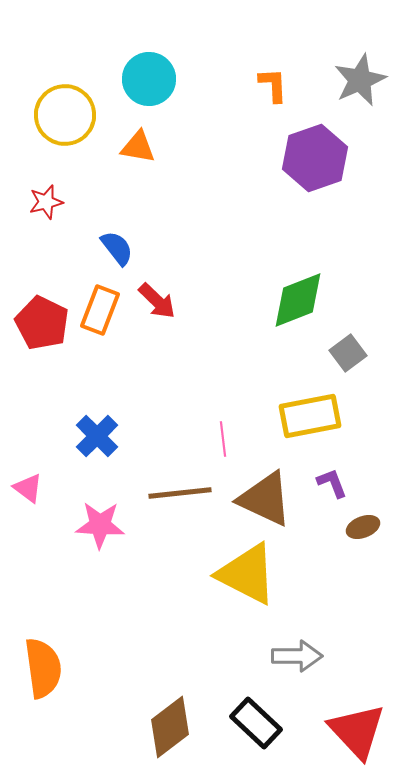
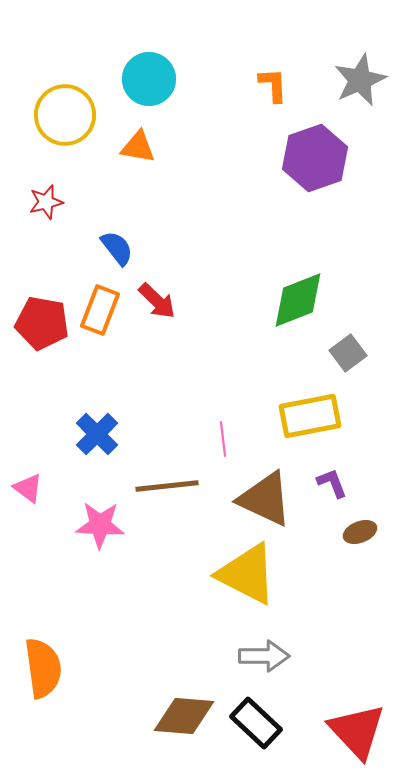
red pentagon: rotated 16 degrees counterclockwise
blue cross: moved 2 px up
brown line: moved 13 px left, 7 px up
brown ellipse: moved 3 px left, 5 px down
gray arrow: moved 33 px left
brown diamond: moved 14 px right, 11 px up; rotated 42 degrees clockwise
